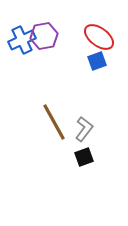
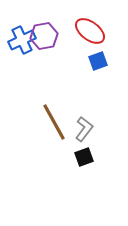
red ellipse: moved 9 px left, 6 px up
blue square: moved 1 px right
